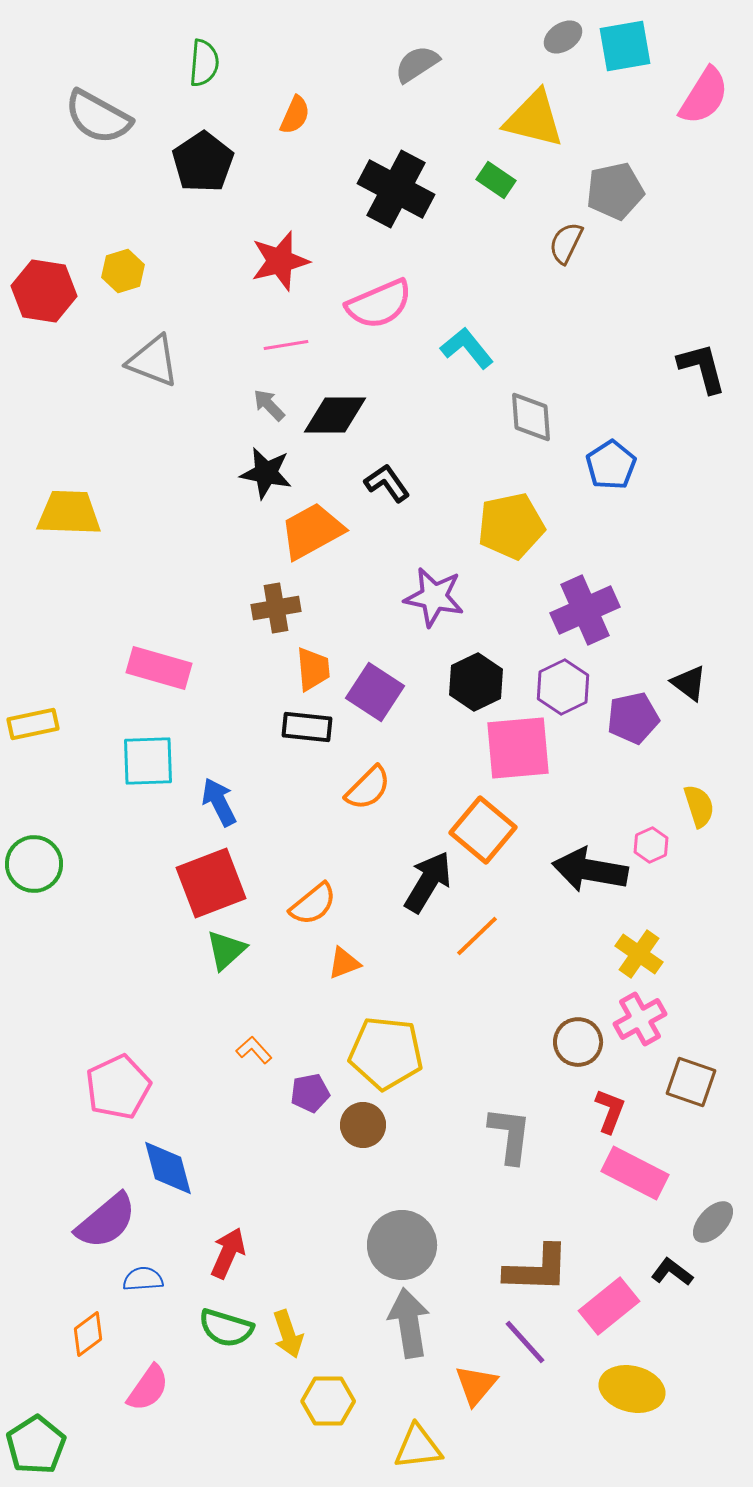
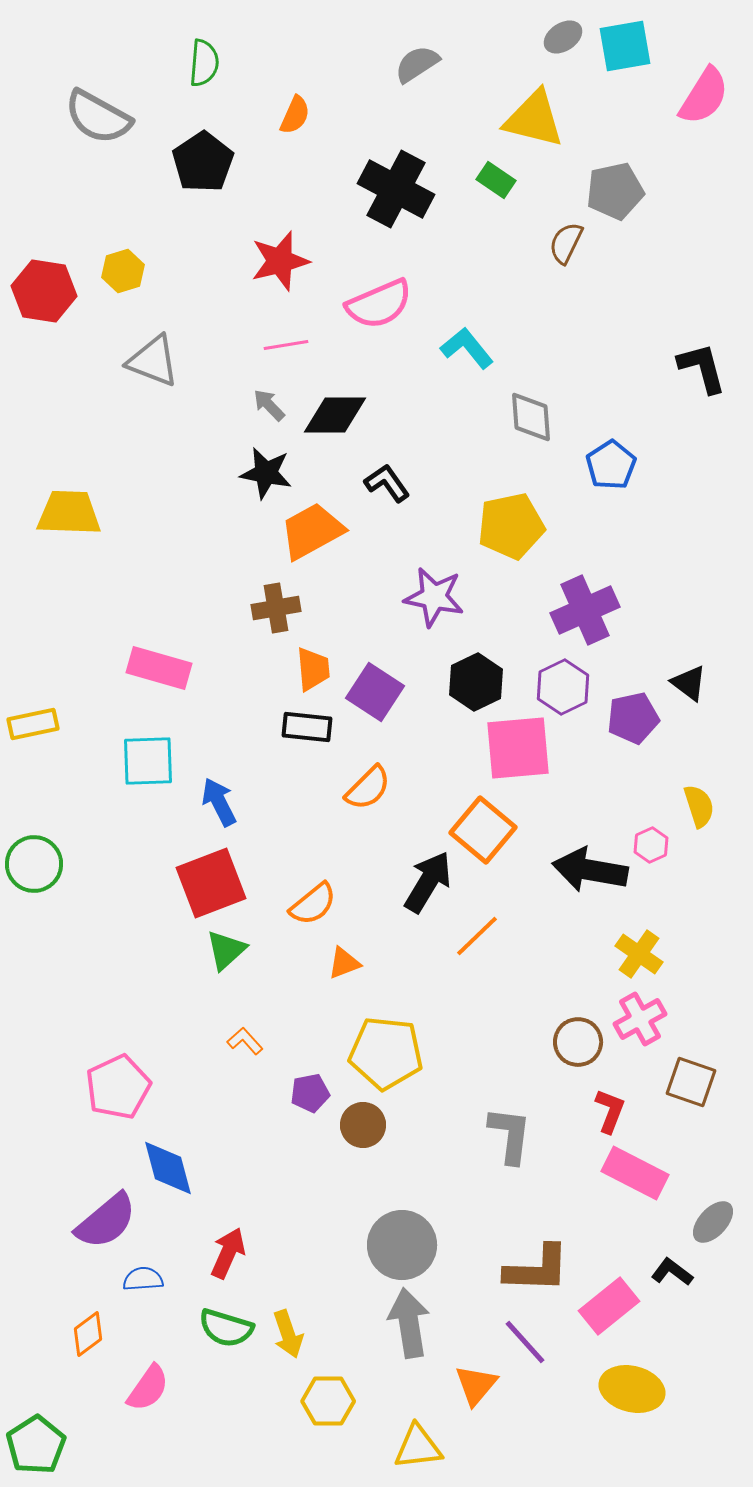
orange L-shape at (254, 1050): moved 9 px left, 9 px up
